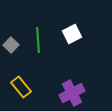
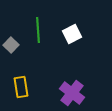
green line: moved 10 px up
yellow rectangle: rotated 30 degrees clockwise
purple cross: rotated 25 degrees counterclockwise
